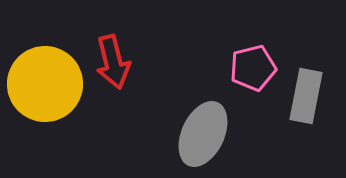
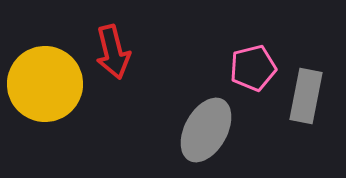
red arrow: moved 10 px up
gray ellipse: moved 3 px right, 4 px up; rotated 4 degrees clockwise
